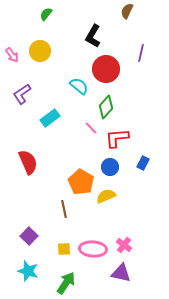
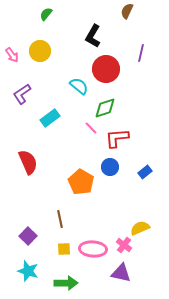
green diamond: moved 1 px left, 1 px down; rotated 30 degrees clockwise
blue rectangle: moved 2 px right, 9 px down; rotated 24 degrees clockwise
yellow semicircle: moved 34 px right, 32 px down
brown line: moved 4 px left, 10 px down
purple square: moved 1 px left
green arrow: rotated 55 degrees clockwise
